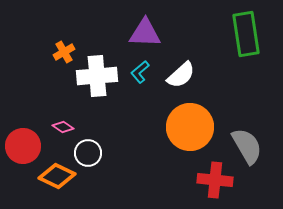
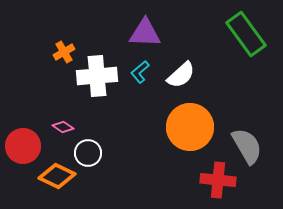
green rectangle: rotated 27 degrees counterclockwise
red cross: moved 3 px right
